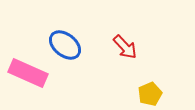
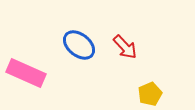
blue ellipse: moved 14 px right
pink rectangle: moved 2 px left
